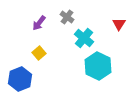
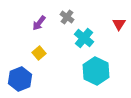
cyan hexagon: moved 2 px left, 5 px down
